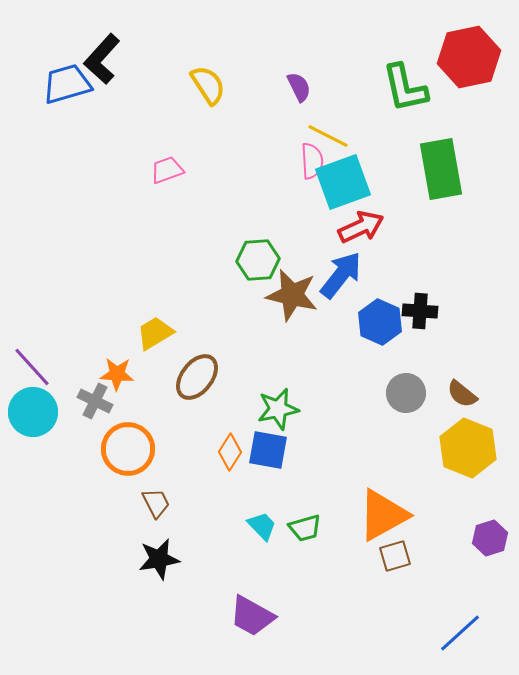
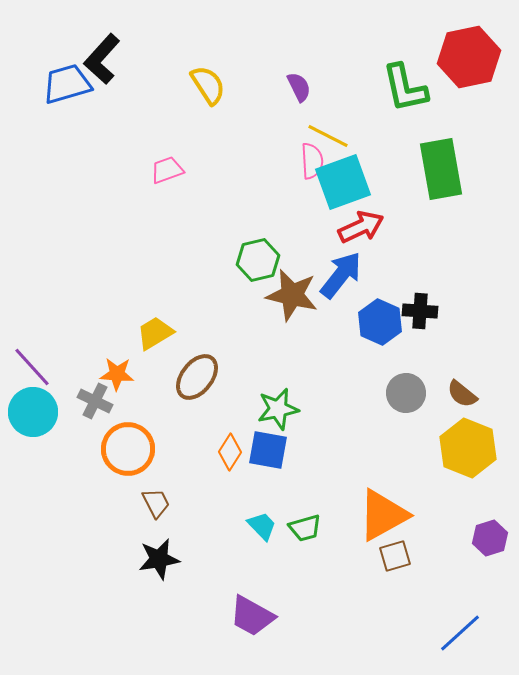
green hexagon: rotated 9 degrees counterclockwise
